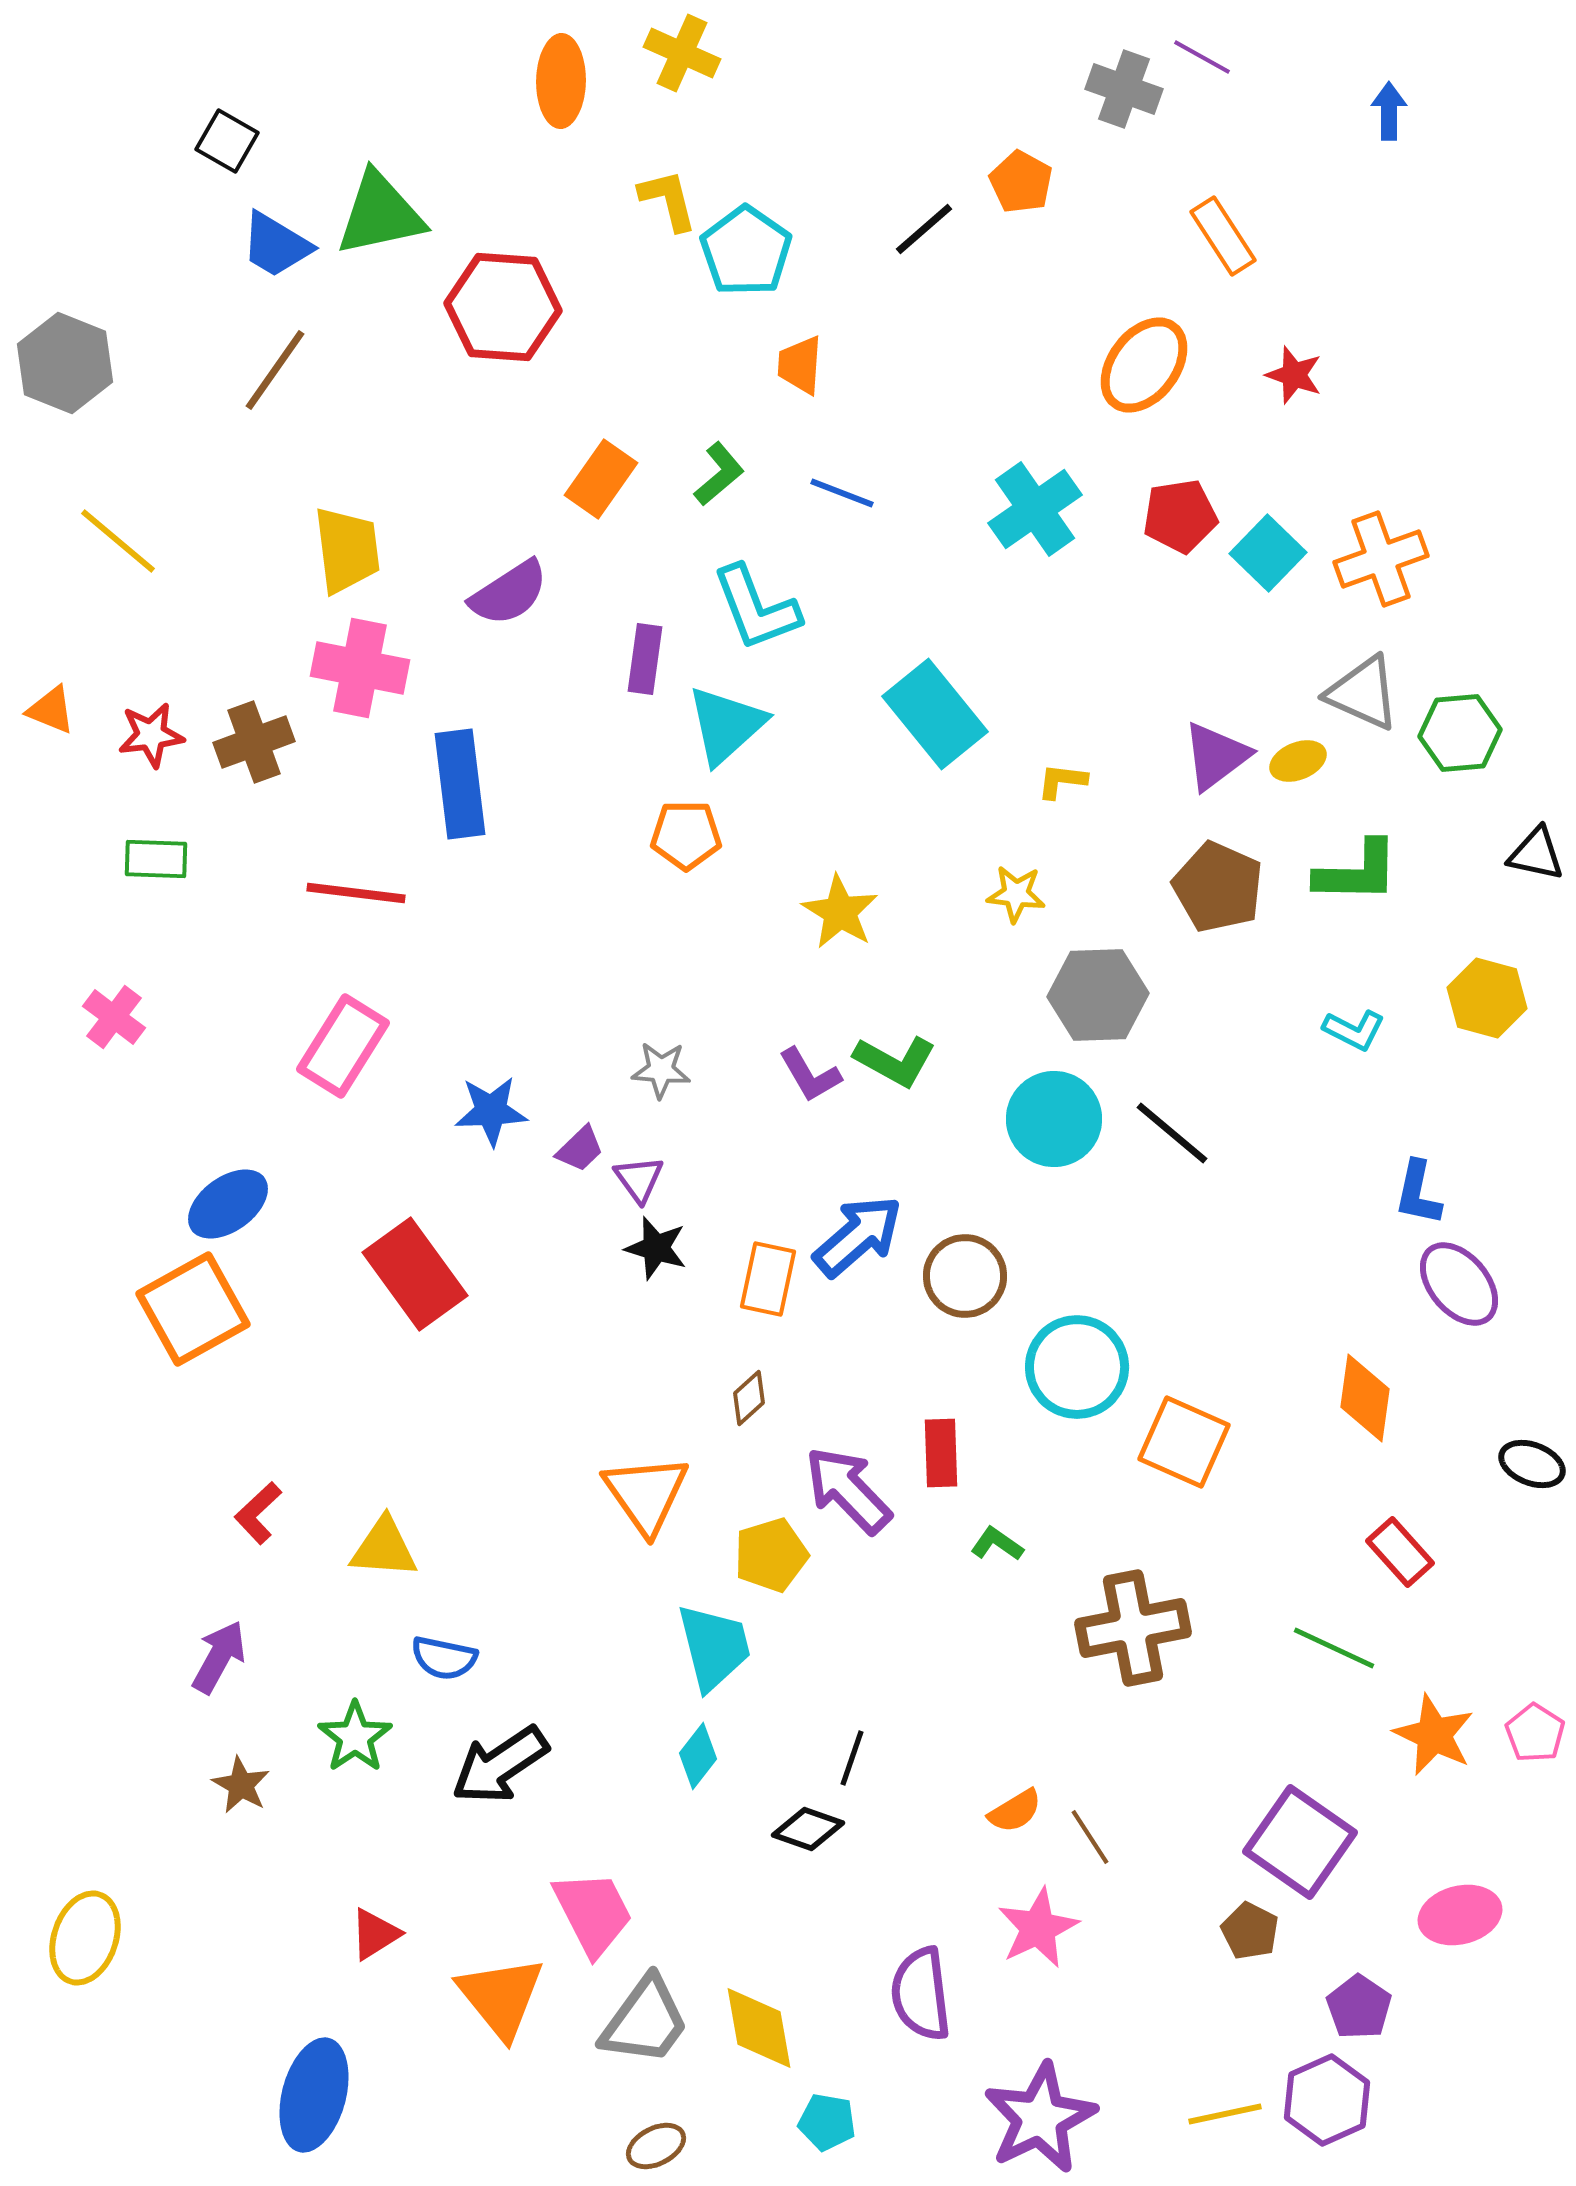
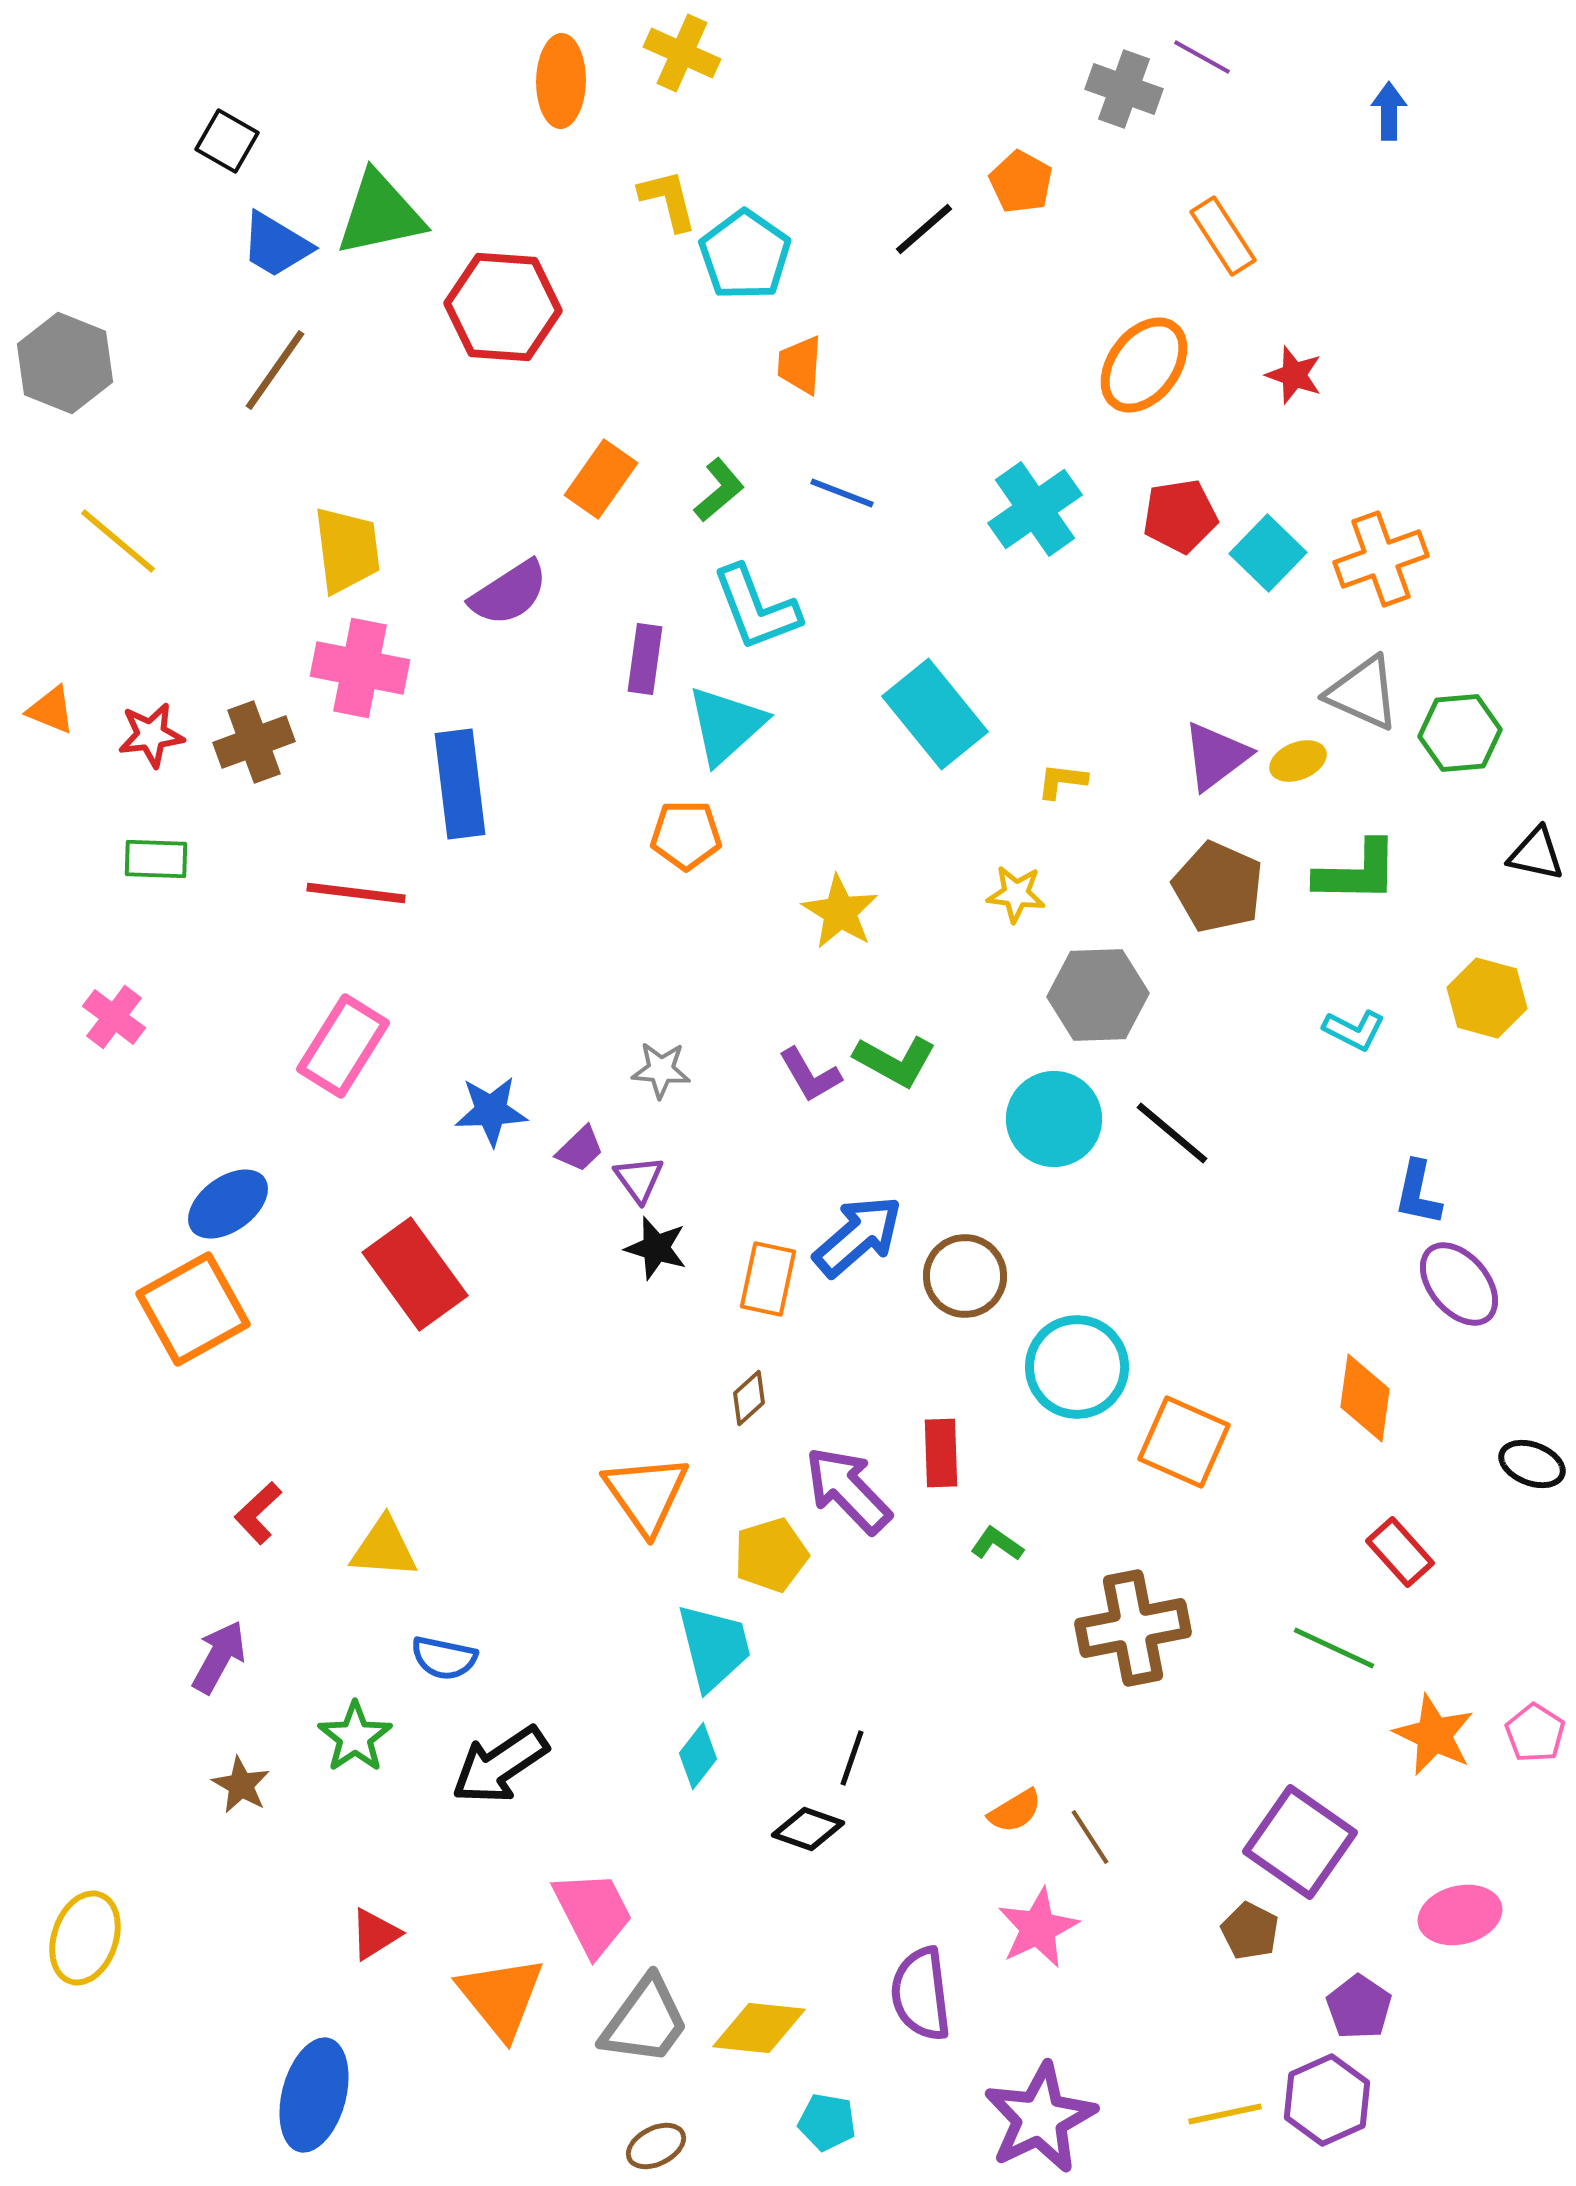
cyan pentagon at (746, 251): moved 1 px left, 4 px down
green L-shape at (719, 474): moved 16 px down
yellow diamond at (759, 2028): rotated 74 degrees counterclockwise
